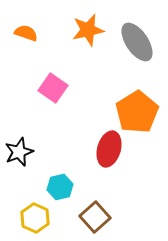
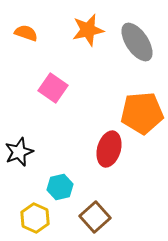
orange pentagon: moved 5 px right, 1 px down; rotated 27 degrees clockwise
